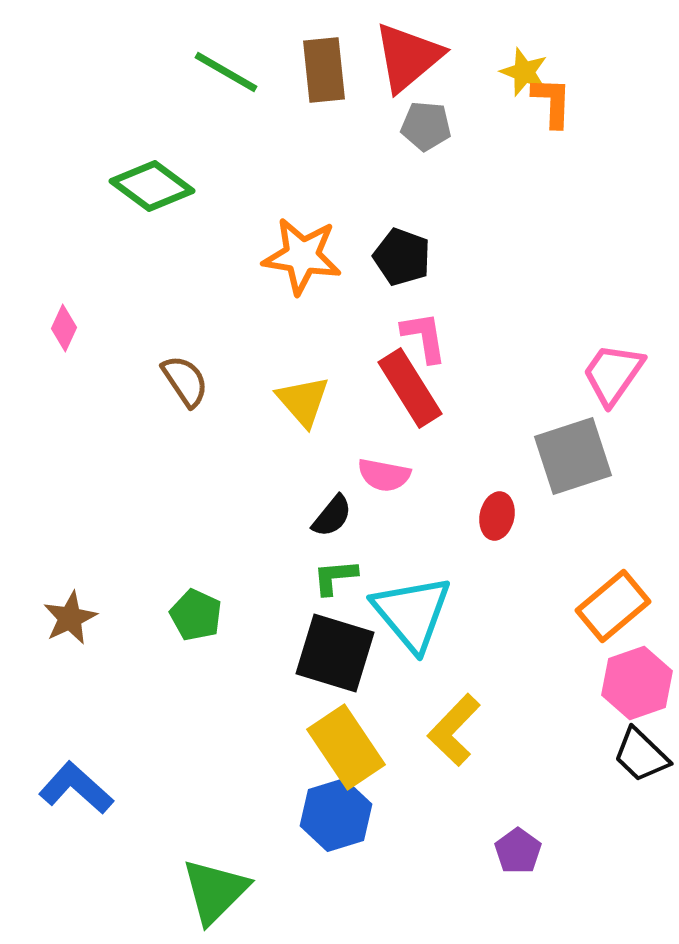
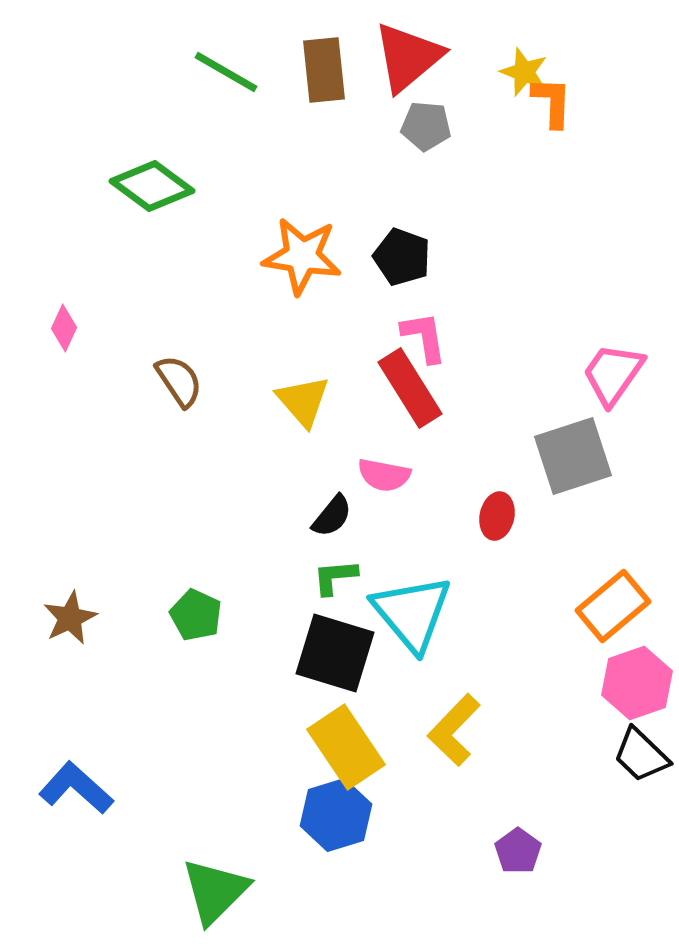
brown semicircle: moved 6 px left
